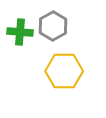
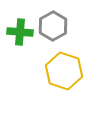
yellow hexagon: rotated 18 degrees clockwise
